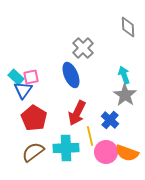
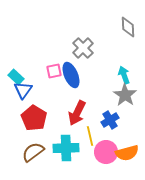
pink square: moved 23 px right, 6 px up
blue cross: rotated 18 degrees clockwise
orange semicircle: rotated 35 degrees counterclockwise
